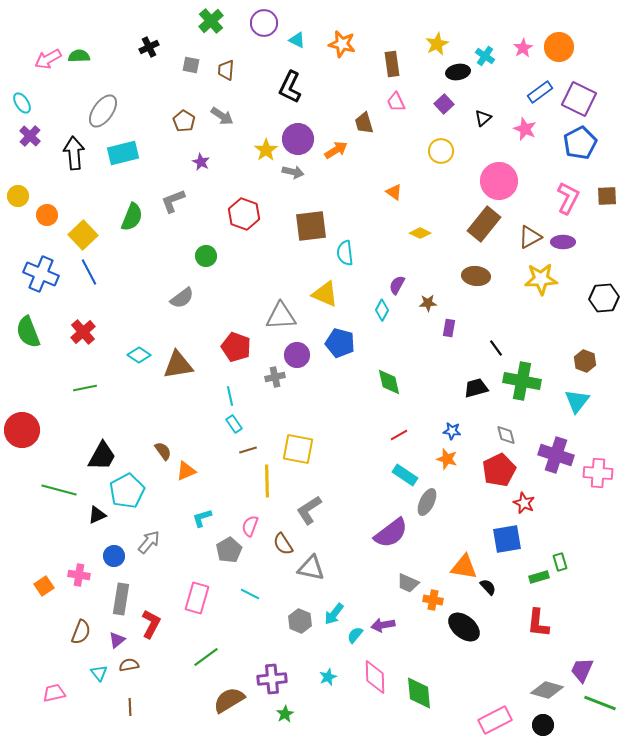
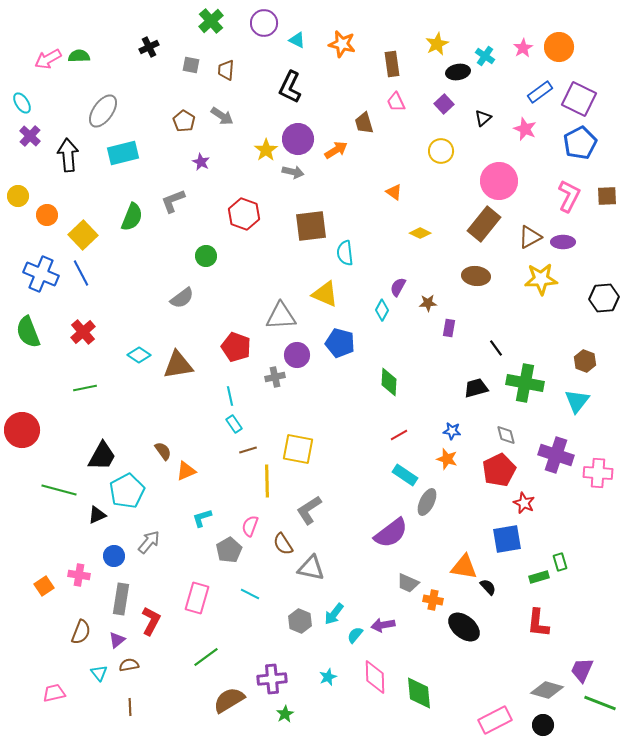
black arrow at (74, 153): moved 6 px left, 2 px down
pink L-shape at (568, 198): moved 1 px right, 2 px up
blue line at (89, 272): moved 8 px left, 1 px down
purple semicircle at (397, 285): moved 1 px right, 2 px down
green cross at (522, 381): moved 3 px right, 2 px down
green diamond at (389, 382): rotated 16 degrees clockwise
red L-shape at (151, 624): moved 3 px up
